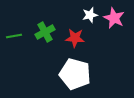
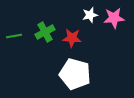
pink star: rotated 30 degrees counterclockwise
red star: moved 3 px left
